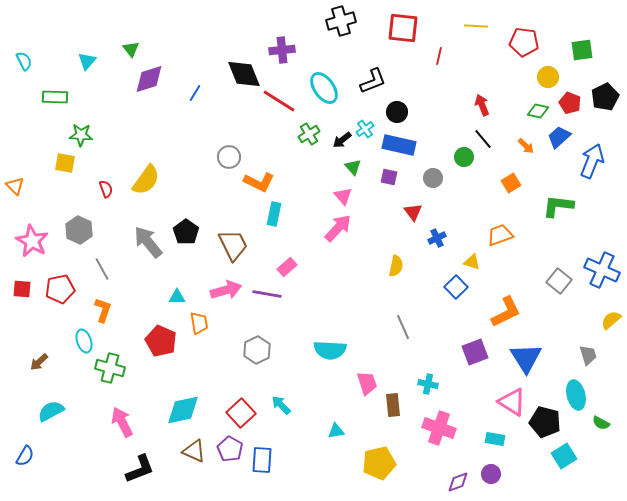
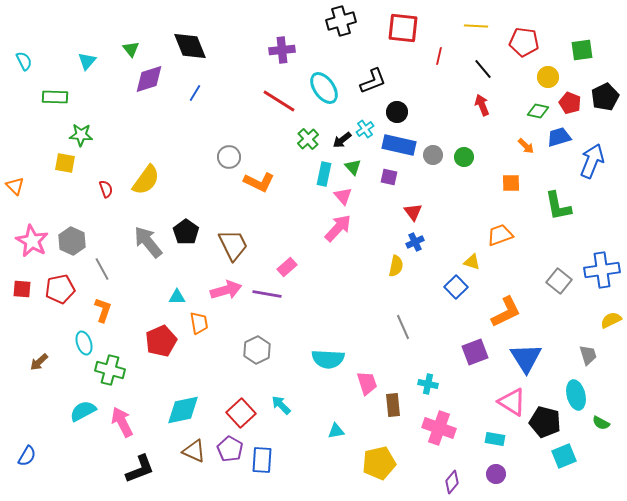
black diamond at (244, 74): moved 54 px left, 28 px up
green cross at (309, 134): moved 1 px left, 5 px down; rotated 10 degrees counterclockwise
blue trapezoid at (559, 137): rotated 25 degrees clockwise
black line at (483, 139): moved 70 px up
gray circle at (433, 178): moved 23 px up
orange square at (511, 183): rotated 30 degrees clockwise
green L-shape at (558, 206): rotated 108 degrees counterclockwise
cyan rectangle at (274, 214): moved 50 px right, 40 px up
gray hexagon at (79, 230): moved 7 px left, 11 px down
blue cross at (437, 238): moved 22 px left, 4 px down
blue cross at (602, 270): rotated 32 degrees counterclockwise
yellow semicircle at (611, 320): rotated 15 degrees clockwise
cyan ellipse at (84, 341): moved 2 px down
red pentagon at (161, 341): rotated 24 degrees clockwise
cyan semicircle at (330, 350): moved 2 px left, 9 px down
green cross at (110, 368): moved 2 px down
cyan semicircle at (51, 411): moved 32 px right
blue semicircle at (25, 456): moved 2 px right
cyan square at (564, 456): rotated 10 degrees clockwise
purple circle at (491, 474): moved 5 px right
purple diamond at (458, 482): moved 6 px left; rotated 30 degrees counterclockwise
